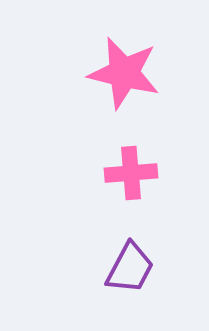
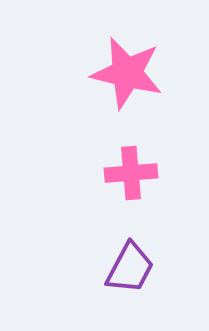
pink star: moved 3 px right
